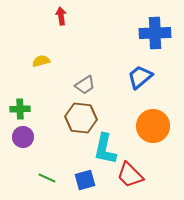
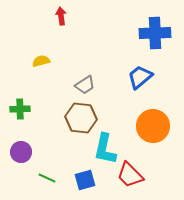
purple circle: moved 2 px left, 15 px down
